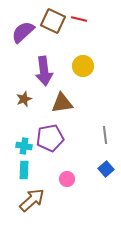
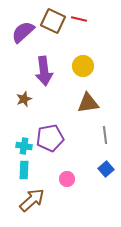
brown triangle: moved 26 px right
